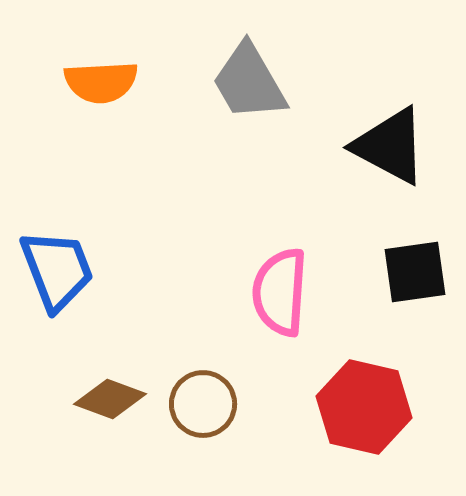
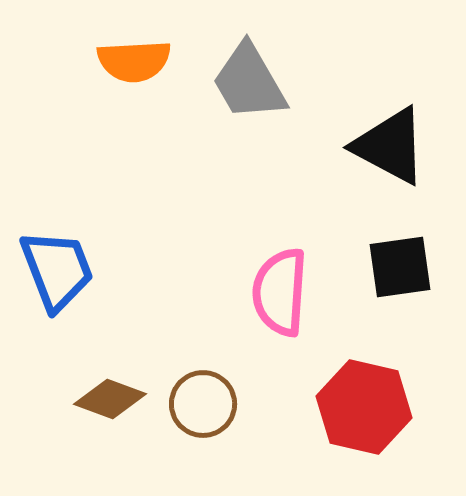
orange semicircle: moved 33 px right, 21 px up
black square: moved 15 px left, 5 px up
